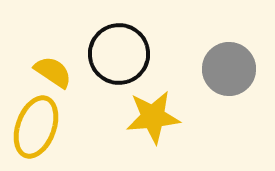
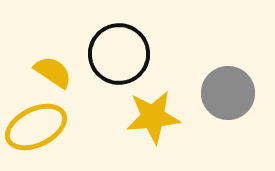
gray circle: moved 1 px left, 24 px down
yellow ellipse: rotated 44 degrees clockwise
